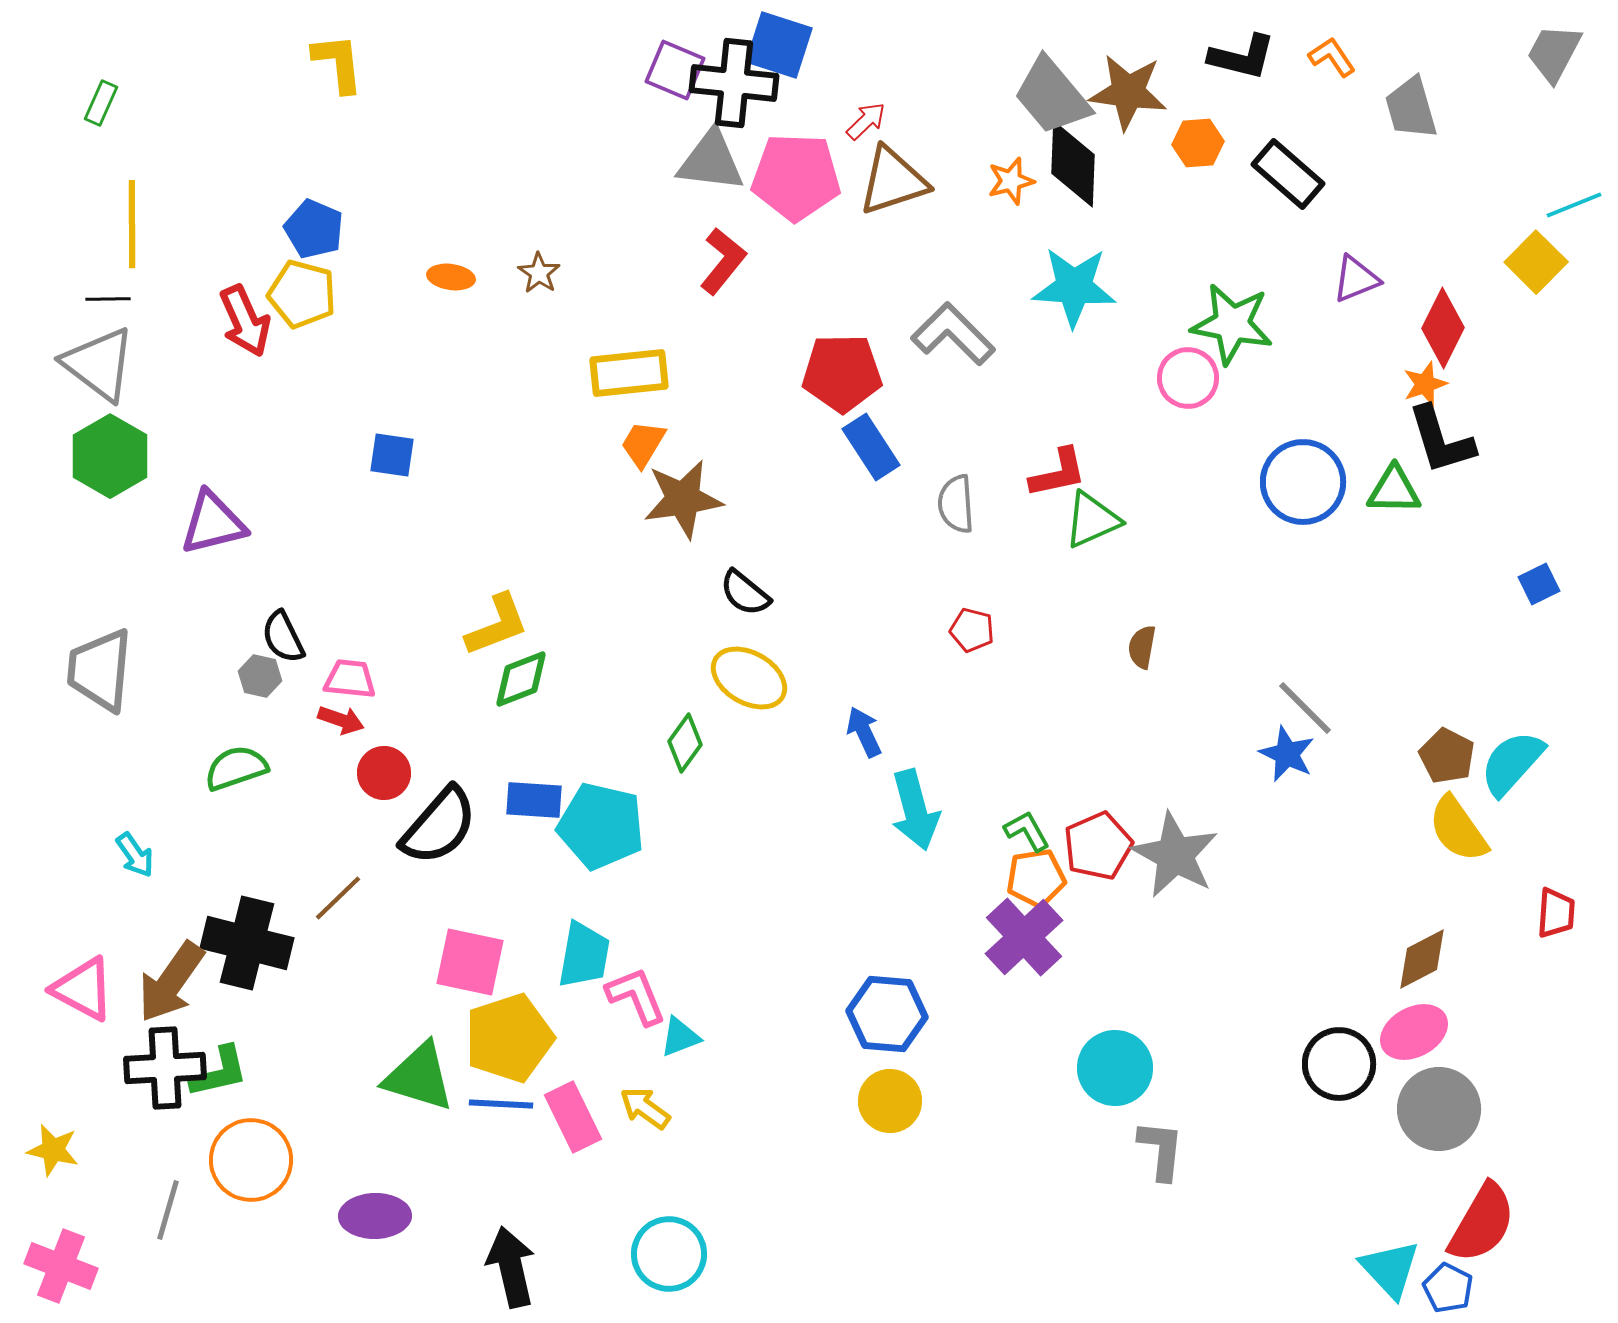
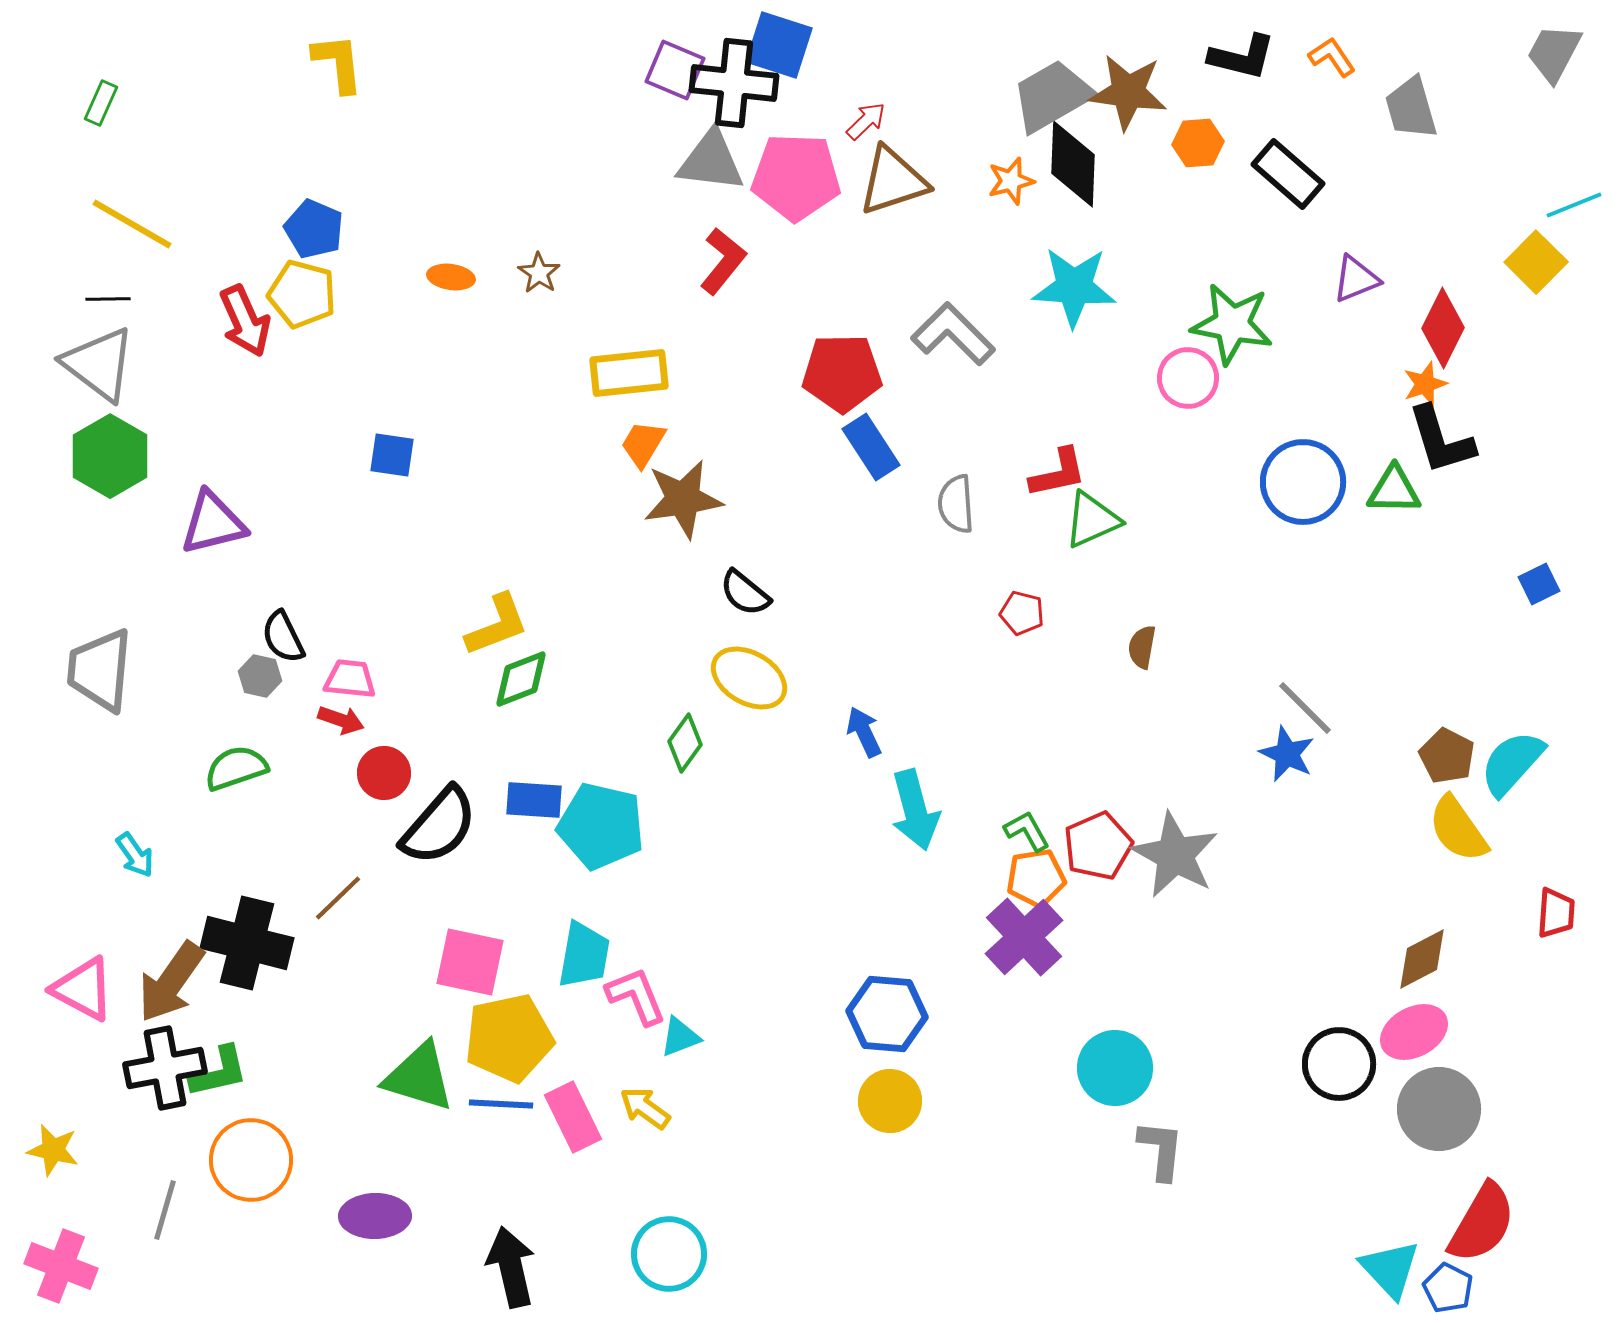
gray trapezoid at (1052, 96): rotated 100 degrees clockwise
yellow line at (132, 224): rotated 60 degrees counterclockwise
red pentagon at (972, 630): moved 50 px right, 17 px up
yellow pentagon at (509, 1038): rotated 6 degrees clockwise
black cross at (165, 1068): rotated 8 degrees counterclockwise
gray line at (168, 1210): moved 3 px left
